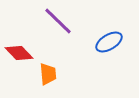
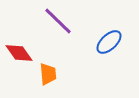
blue ellipse: rotated 12 degrees counterclockwise
red diamond: rotated 8 degrees clockwise
